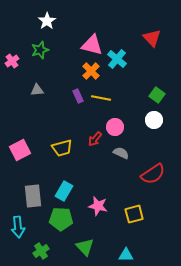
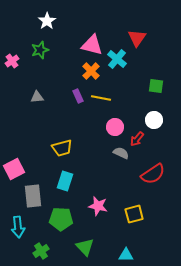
red triangle: moved 15 px left; rotated 18 degrees clockwise
gray triangle: moved 7 px down
green square: moved 1 px left, 9 px up; rotated 28 degrees counterclockwise
red arrow: moved 42 px right
pink square: moved 6 px left, 19 px down
cyan rectangle: moved 1 px right, 10 px up; rotated 12 degrees counterclockwise
